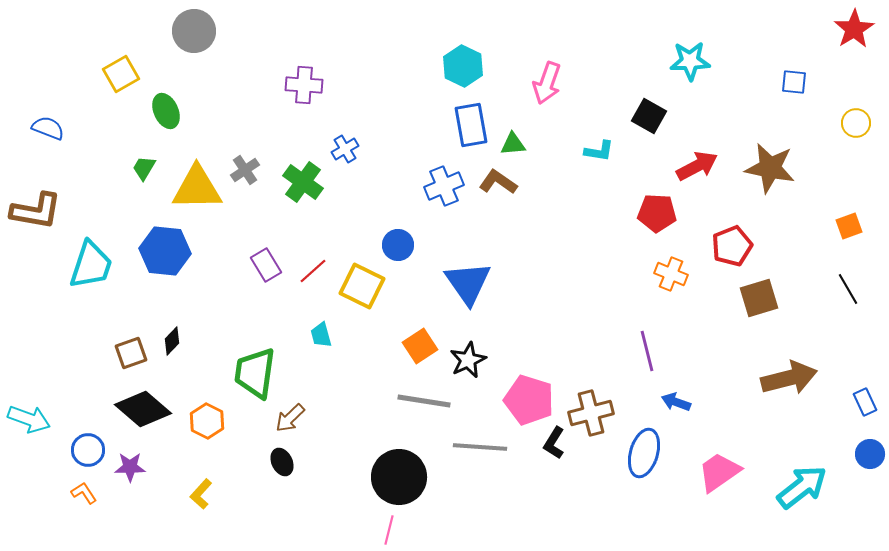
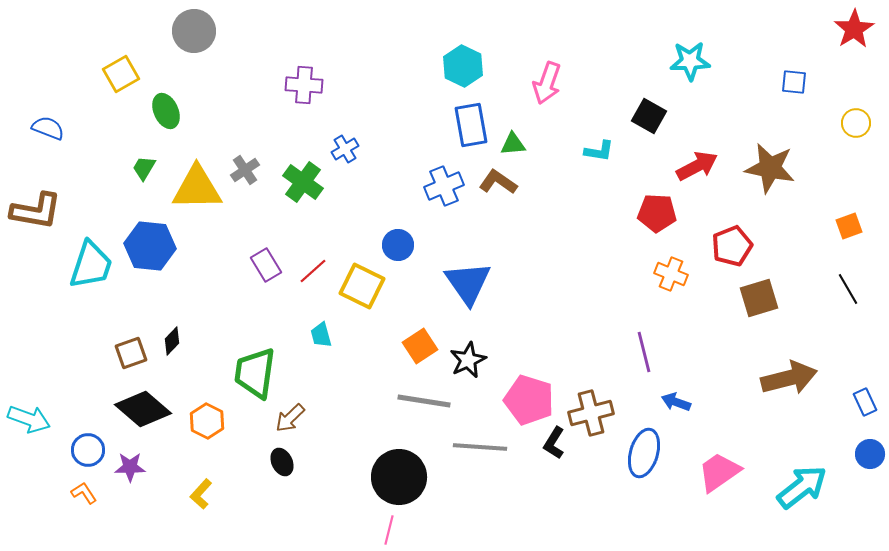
blue hexagon at (165, 251): moved 15 px left, 5 px up
purple line at (647, 351): moved 3 px left, 1 px down
